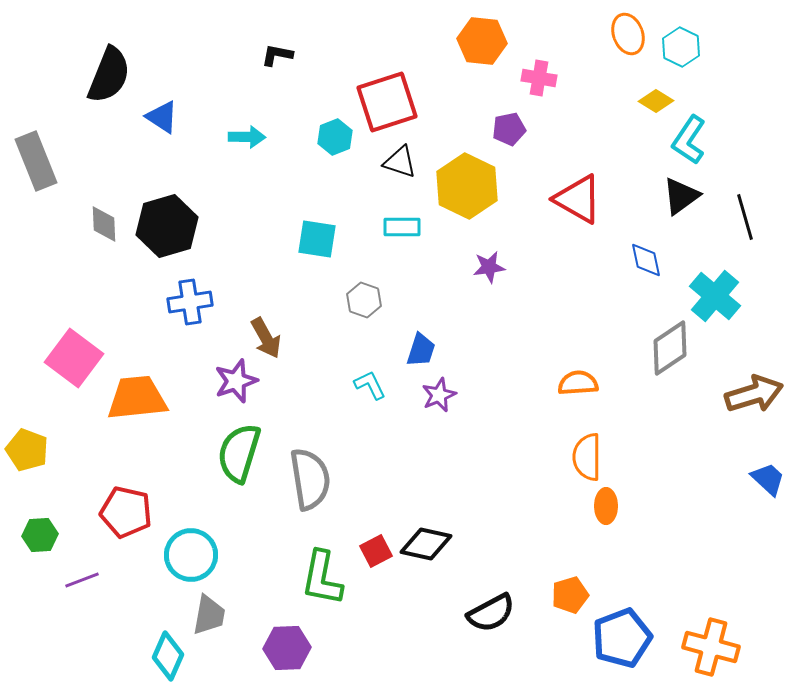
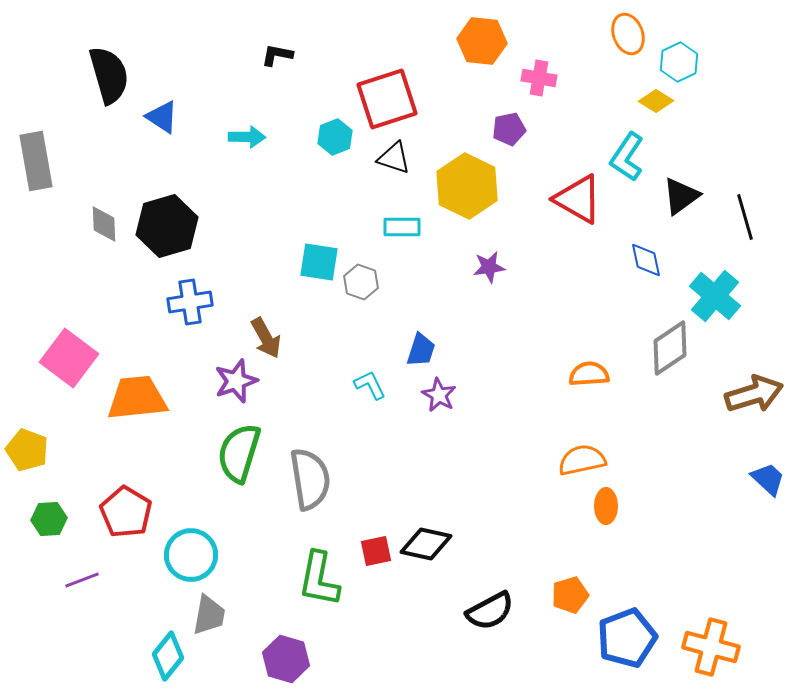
cyan hexagon at (681, 47): moved 2 px left, 15 px down; rotated 9 degrees clockwise
black semicircle at (109, 75): rotated 38 degrees counterclockwise
red square at (387, 102): moved 3 px up
cyan L-shape at (689, 140): moved 62 px left, 17 px down
gray rectangle at (36, 161): rotated 12 degrees clockwise
black triangle at (400, 162): moved 6 px left, 4 px up
cyan square at (317, 239): moved 2 px right, 23 px down
gray hexagon at (364, 300): moved 3 px left, 18 px up
pink square at (74, 358): moved 5 px left
orange semicircle at (578, 383): moved 11 px right, 9 px up
purple star at (439, 395): rotated 20 degrees counterclockwise
orange semicircle at (587, 457): moved 5 px left, 3 px down; rotated 78 degrees clockwise
red pentagon at (126, 512): rotated 18 degrees clockwise
green hexagon at (40, 535): moved 9 px right, 16 px up
red square at (376, 551): rotated 16 degrees clockwise
green L-shape at (322, 578): moved 3 px left, 1 px down
black semicircle at (491, 613): moved 1 px left, 2 px up
blue pentagon at (622, 638): moved 5 px right
purple hexagon at (287, 648): moved 1 px left, 11 px down; rotated 18 degrees clockwise
cyan diamond at (168, 656): rotated 15 degrees clockwise
